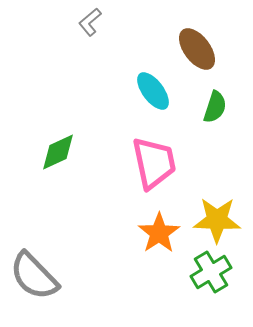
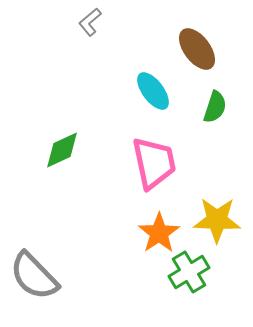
green diamond: moved 4 px right, 2 px up
green cross: moved 22 px left
